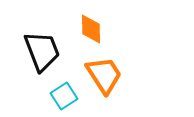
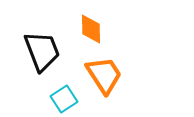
cyan square: moved 3 px down
